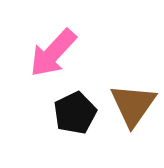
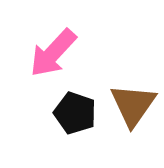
black pentagon: rotated 27 degrees counterclockwise
